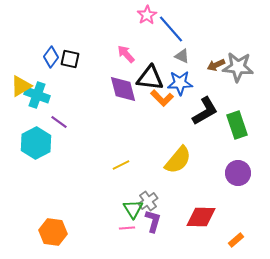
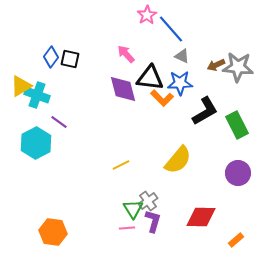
green rectangle: rotated 8 degrees counterclockwise
